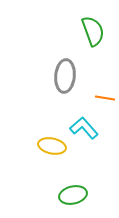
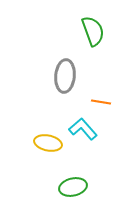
orange line: moved 4 px left, 4 px down
cyan L-shape: moved 1 px left, 1 px down
yellow ellipse: moved 4 px left, 3 px up
green ellipse: moved 8 px up
